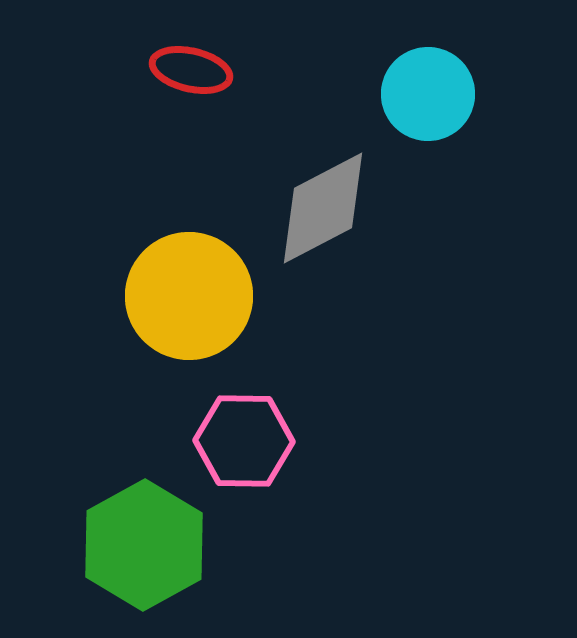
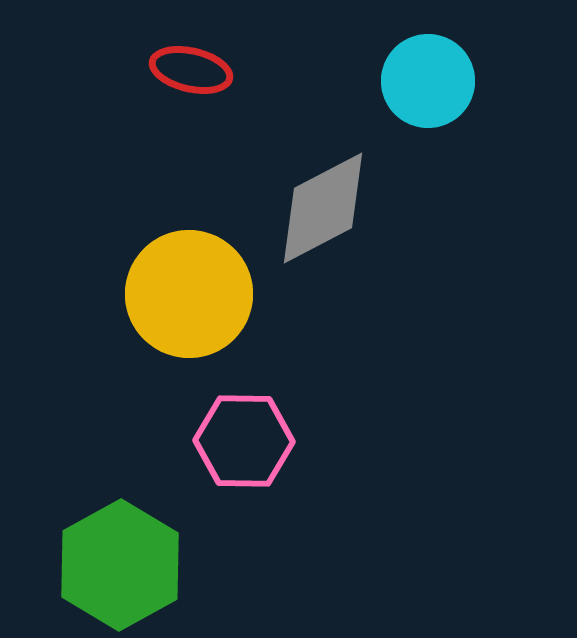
cyan circle: moved 13 px up
yellow circle: moved 2 px up
green hexagon: moved 24 px left, 20 px down
